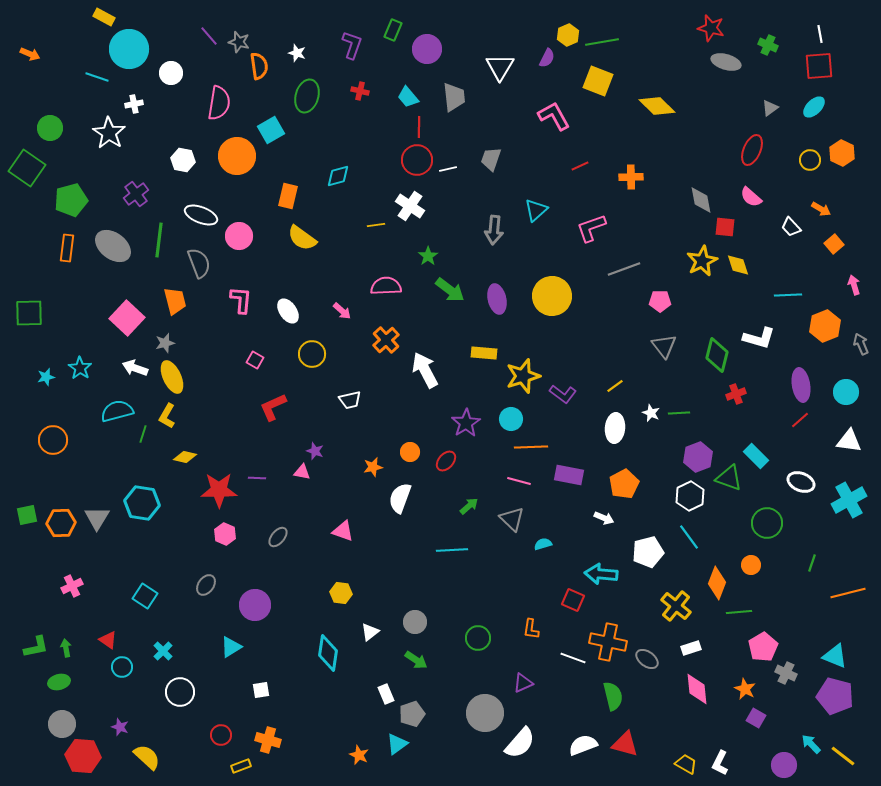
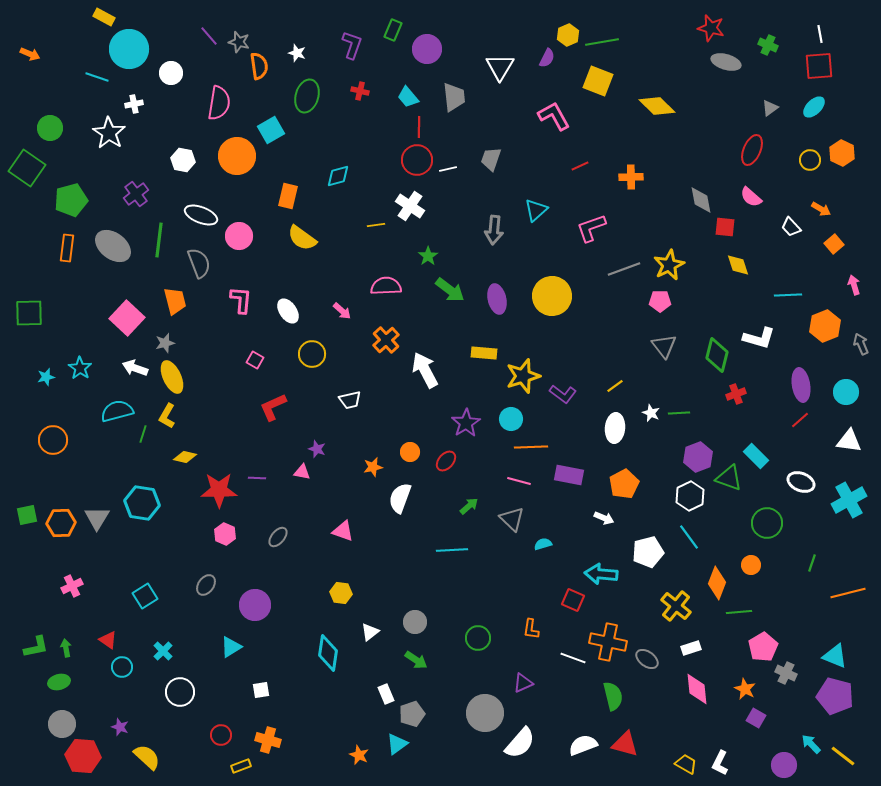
yellow star at (702, 261): moved 33 px left, 4 px down
purple star at (315, 451): moved 2 px right, 2 px up
cyan square at (145, 596): rotated 25 degrees clockwise
